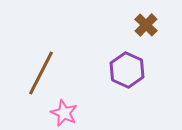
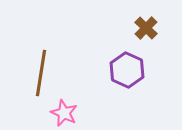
brown cross: moved 3 px down
brown line: rotated 18 degrees counterclockwise
